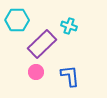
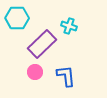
cyan hexagon: moved 2 px up
pink circle: moved 1 px left
blue L-shape: moved 4 px left
